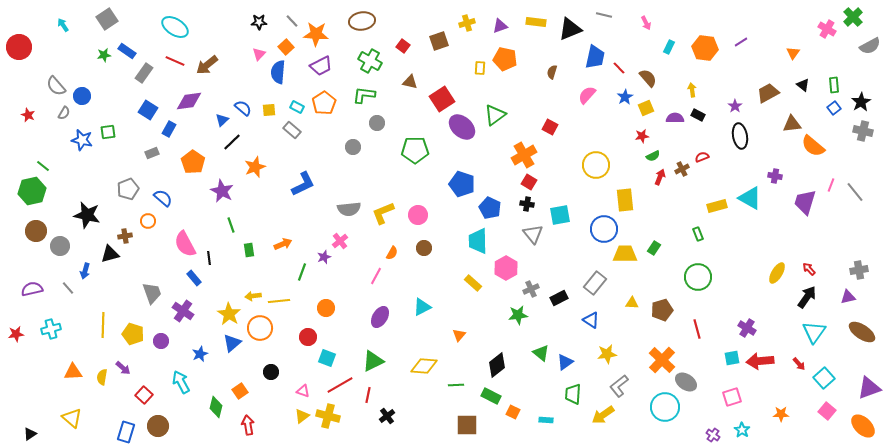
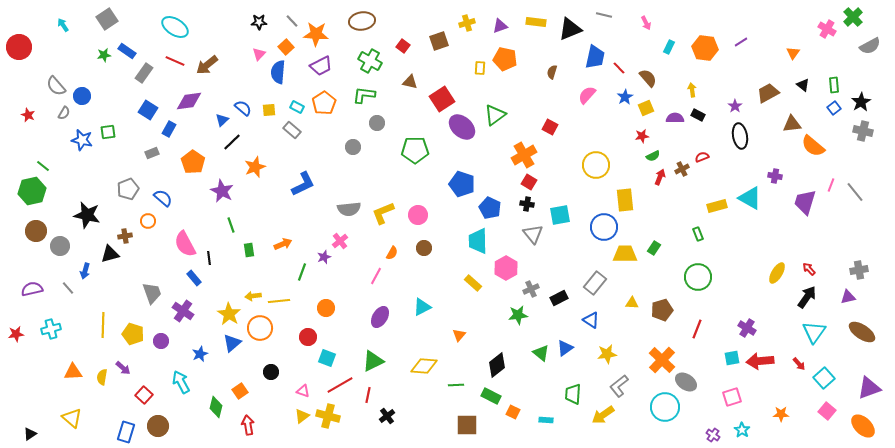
blue circle at (604, 229): moved 2 px up
red line at (697, 329): rotated 36 degrees clockwise
blue triangle at (565, 362): moved 14 px up
